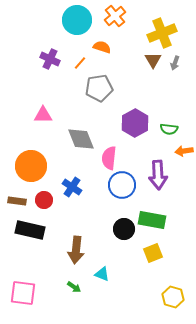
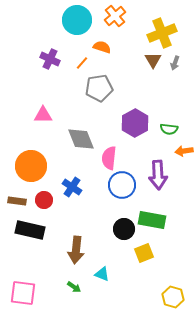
orange line: moved 2 px right
yellow square: moved 9 px left
